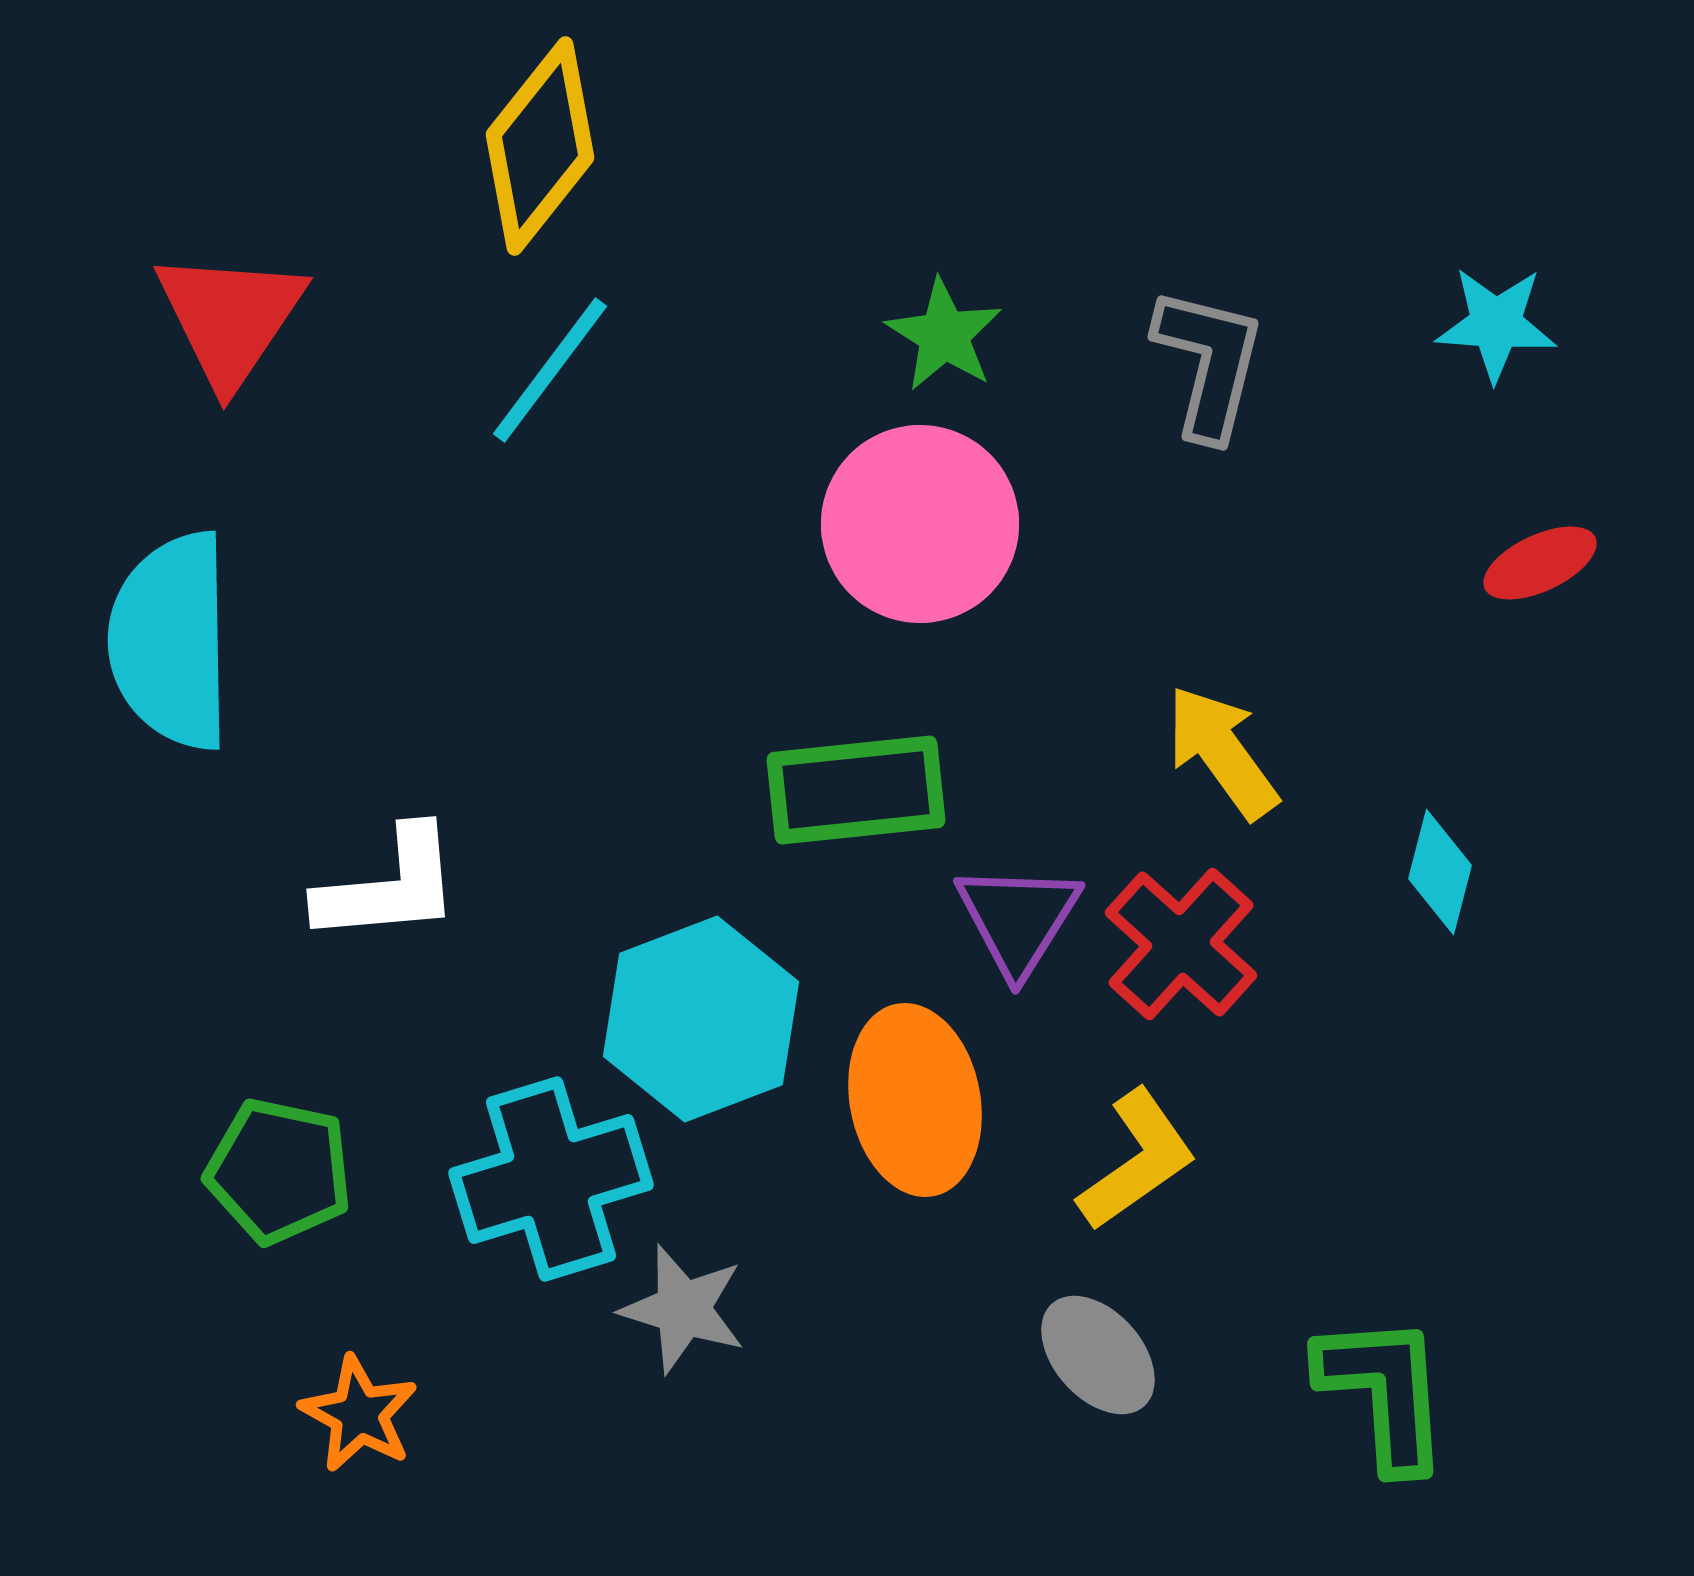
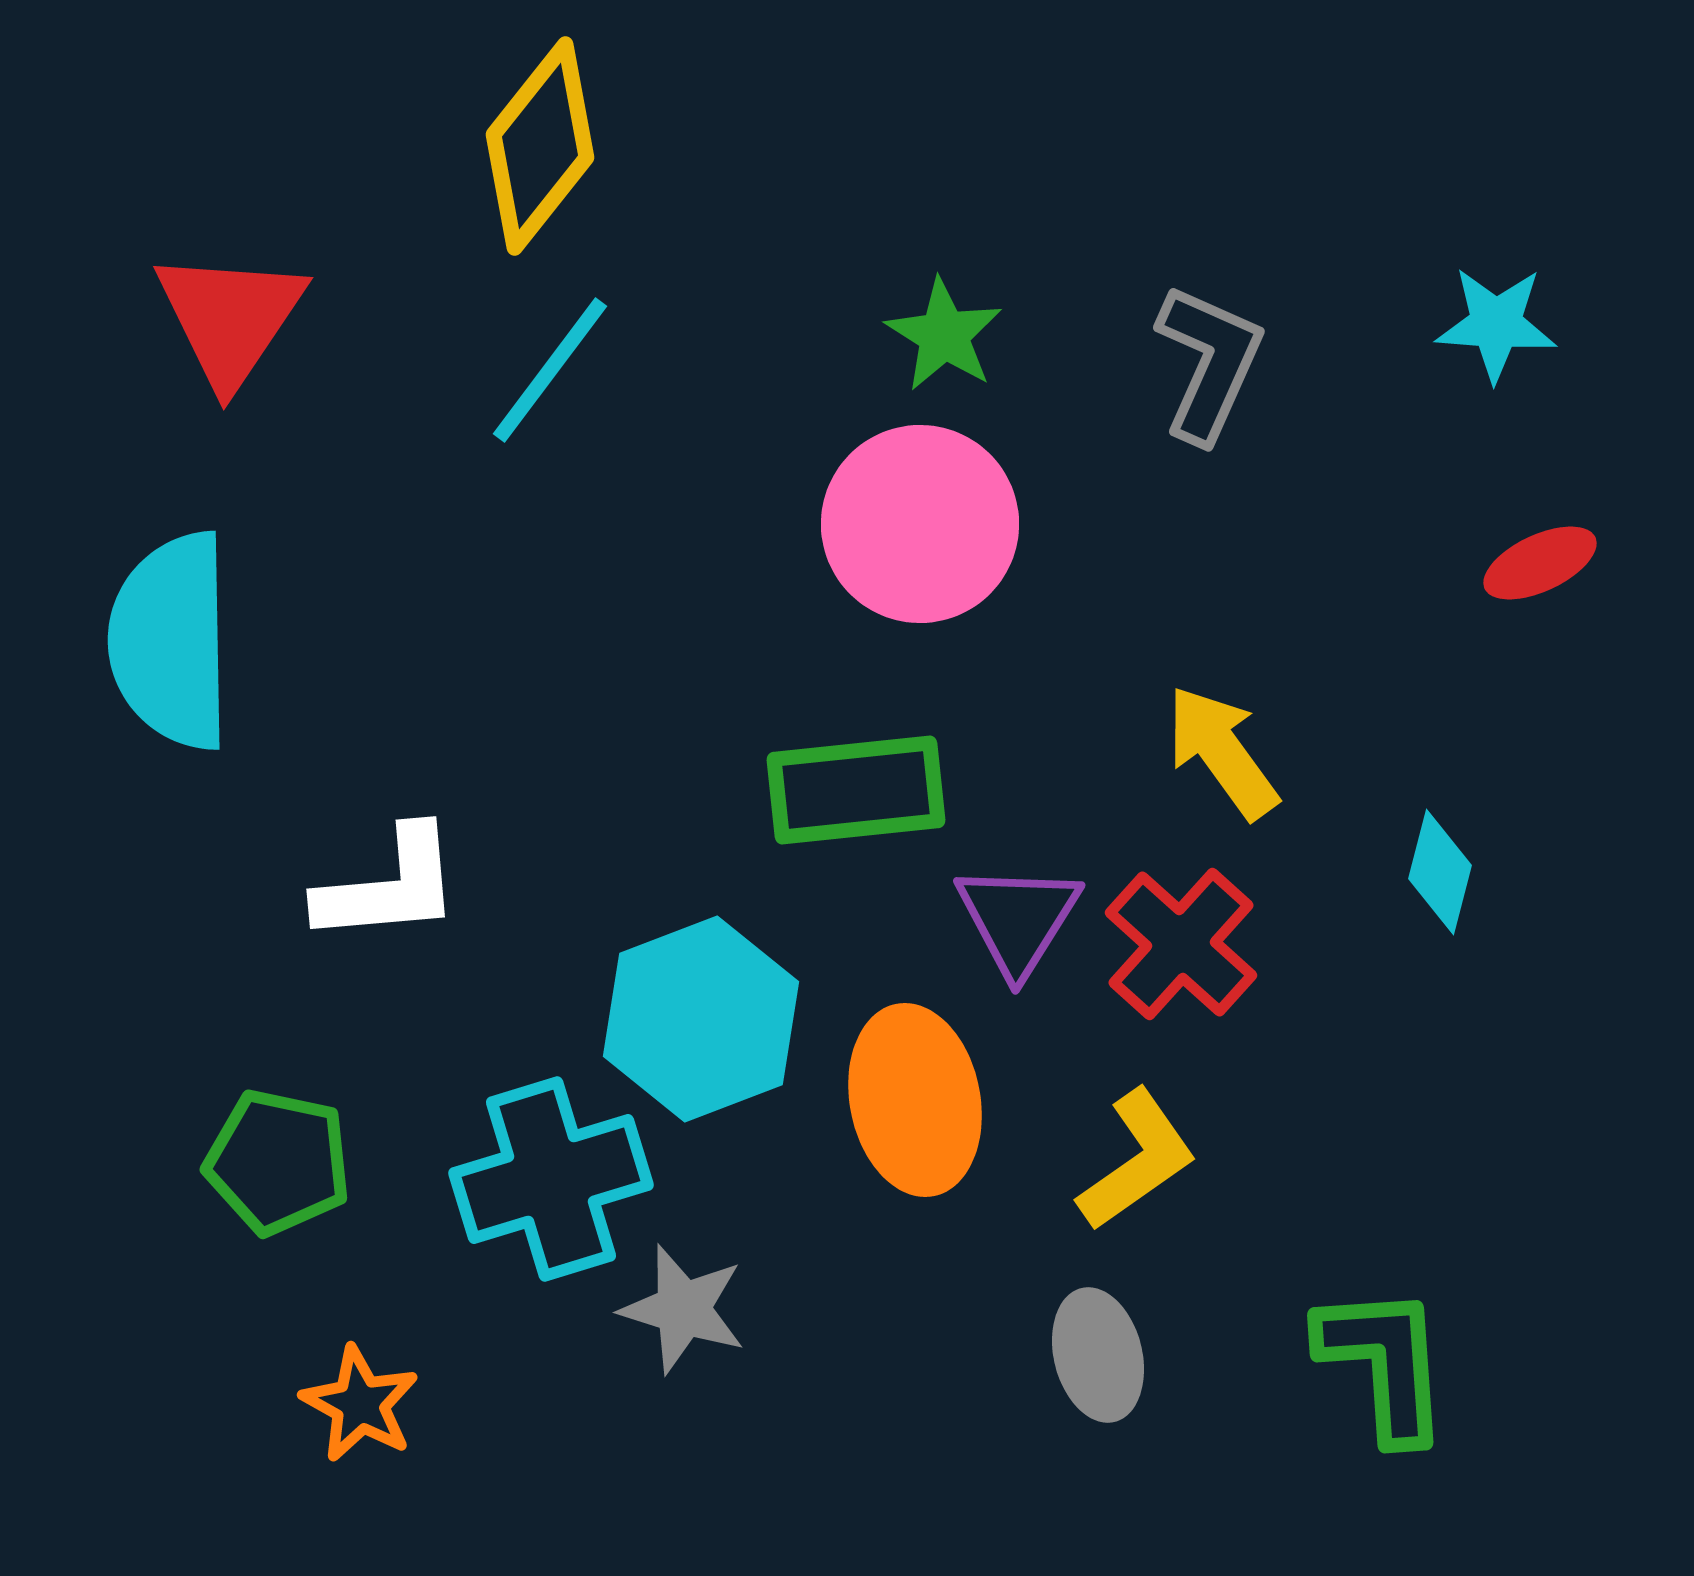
gray L-shape: rotated 10 degrees clockwise
green pentagon: moved 1 px left, 9 px up
gray ellipse: rotated 28 degrees clockwise
green L-shape: moved 29 px up
orange star: moved 1 px right, 10 px up
